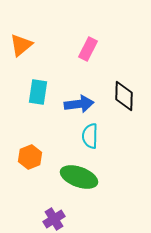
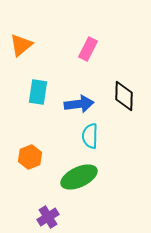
green ellipse: rotated 45 degrees counterclockwise
purple cross: moved 6 px left, 2 px up
